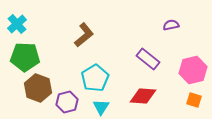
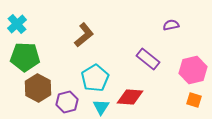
brown hexagon: rotated 8 degrees clockwise
red diamond: moved 13 px left, 1 px down
